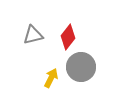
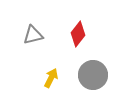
red diamond: moved 10 px right, 3 px up
gray circle: moved 12 px right, 8 px down
